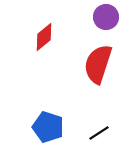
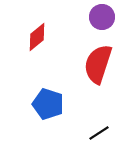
purple circle: moved 4 px left
red diamond: moved 7 px left
blue pentagon: moved 23 px up
